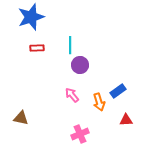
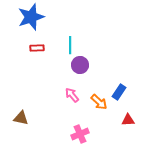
blue rectangle: moved 1 px right, 1 px down; rotated 21 degrees counterclockwise
orange arrow: rotated 30 degrees counterclockwise
red triangle: moved 2 px right
